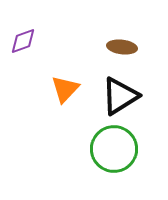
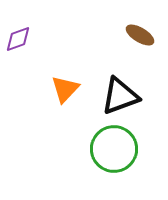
purple diamond: moved 5 px left, 2 px up
brown ellipse: moved 18 px right, 12 px up; rotated 24 degrees clockwise
black triangle: rotated 12 degrees clockwise
